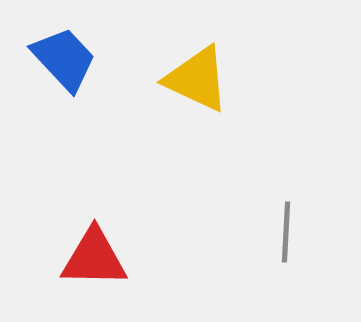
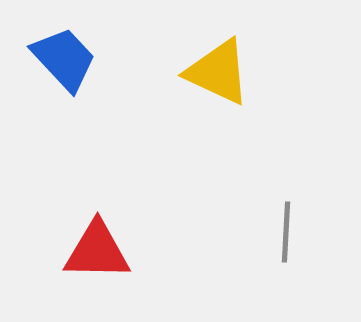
yellow triangle: moved 21 px right, 7 px up
red triangle: moved 3 px right, 7 px up
